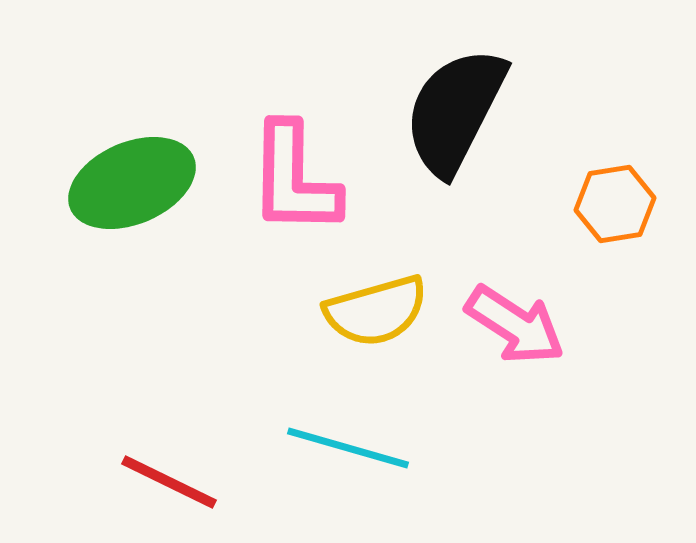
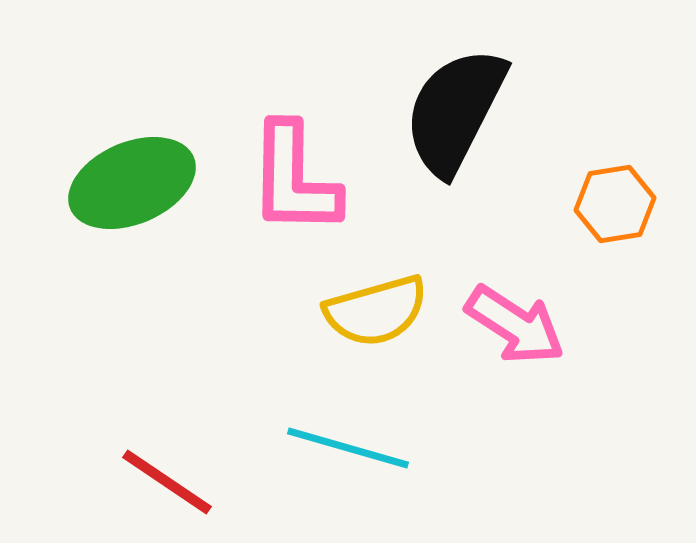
red line: moved 2 px left; rotated 8 degrees clockwise
